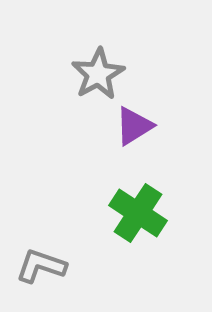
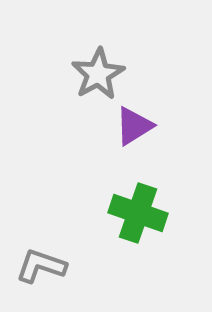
green cross: rotated 14 degrees counterclockwise
